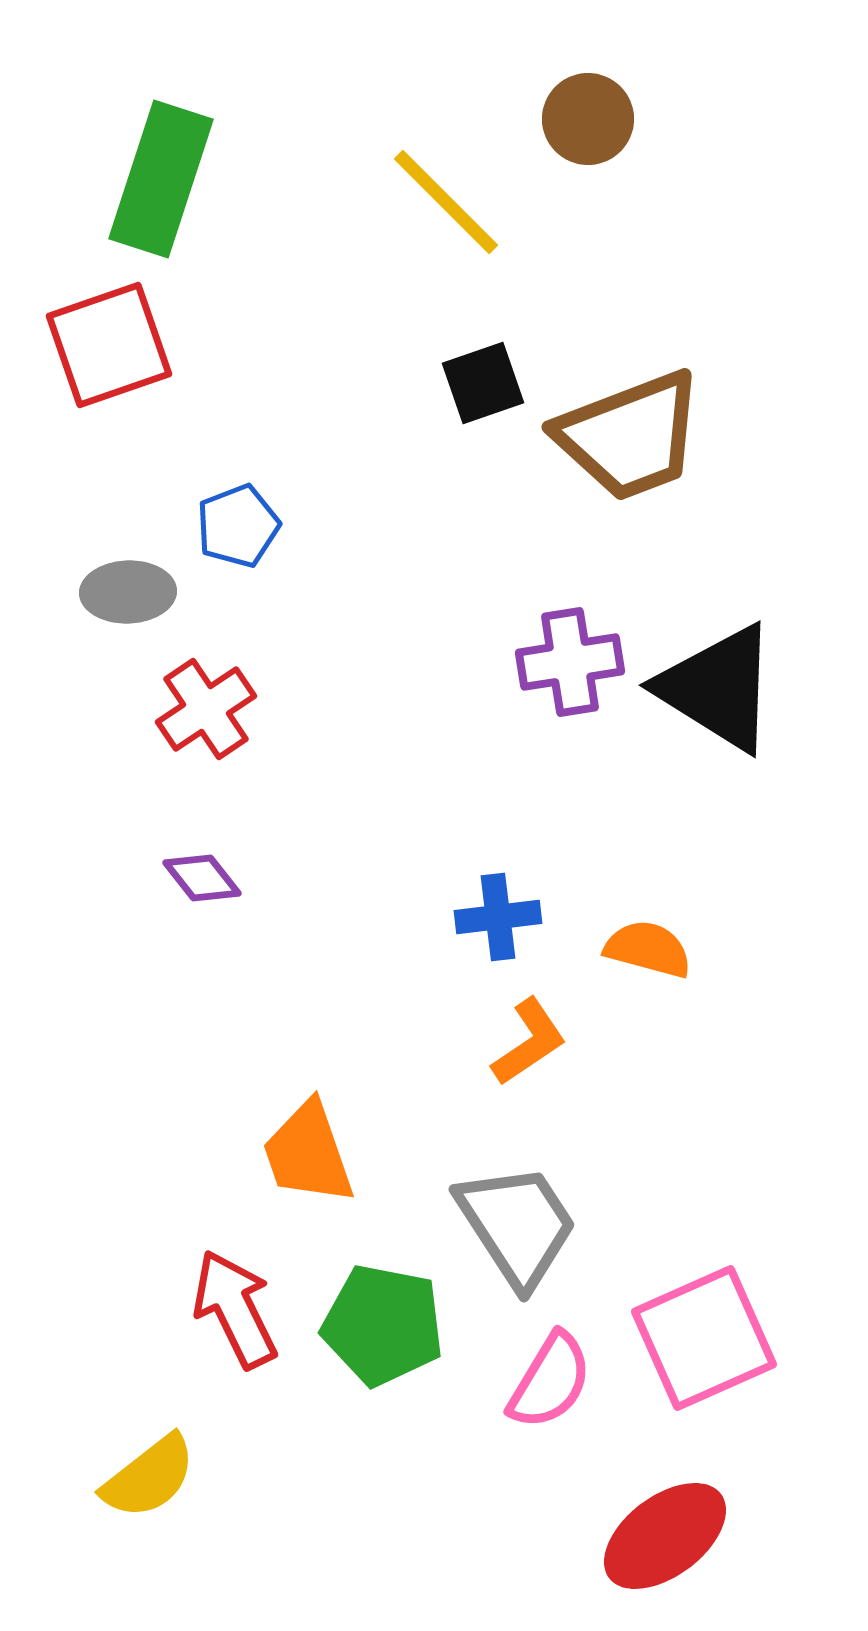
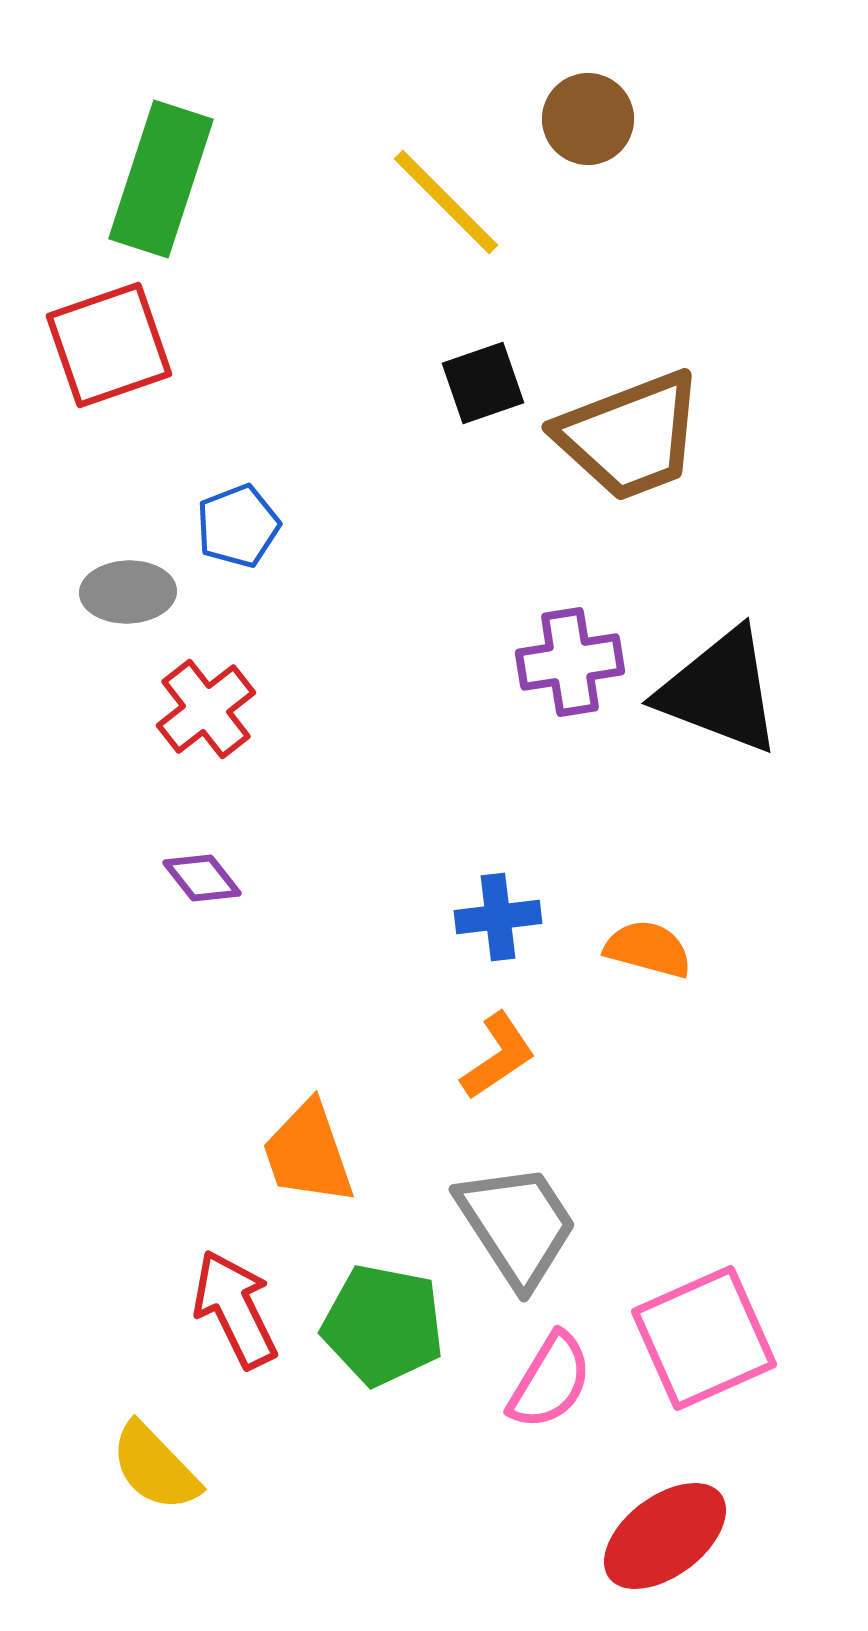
black triangle: moved 2 px right, 3 px down; rotated 11 degrees counterclockwise
red cross: rotated 4 degrees counterclockwise
orange L-shape: moved 31 px left, 14 px down
yellow semicircle: moved 6 px right, 10 px up; rotated 84 degrees clockwise
